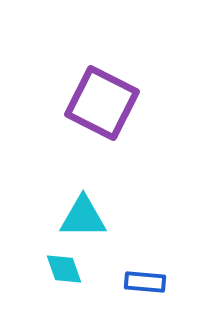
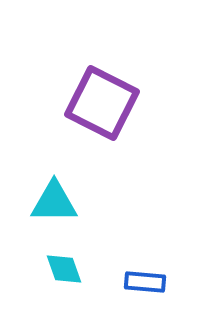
cyan triangle: moved 29 px left, 15 px up
